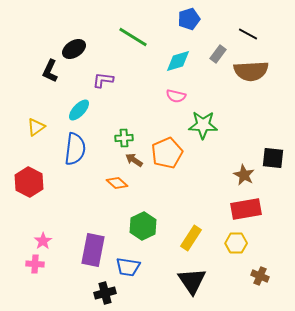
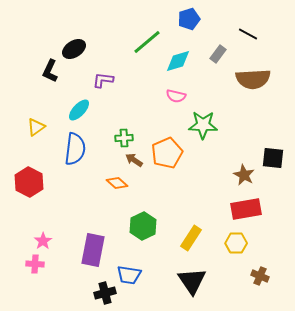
green line: moved 14 px right, 5 px down; rotated 72 degrees counterclockwise
brown semicircle: moved 2 px right, 8 px down
blue trapezoid: moved 1 px right, 8 px down
